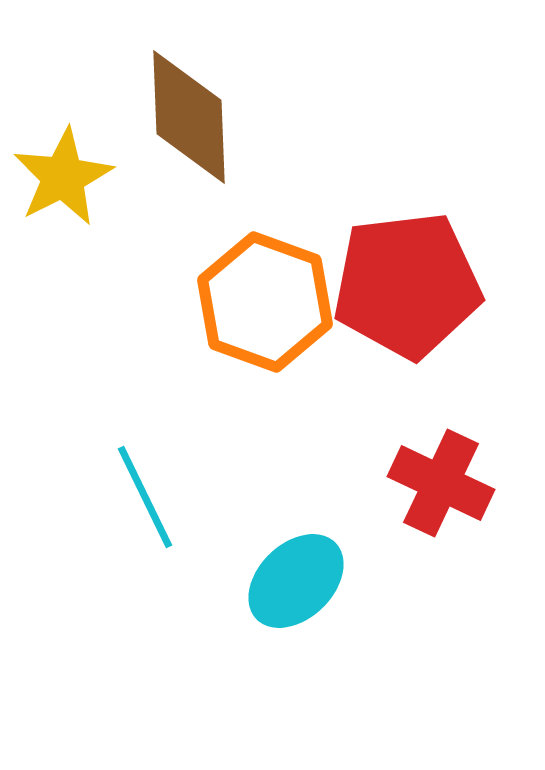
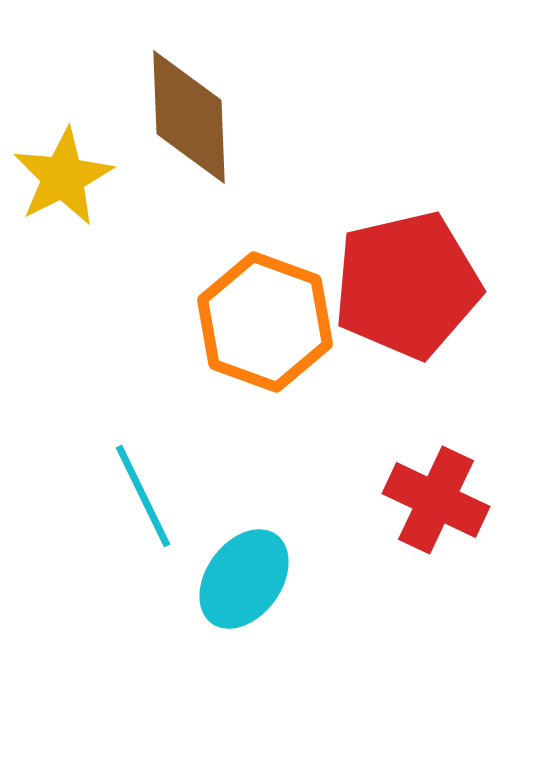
red pentagon: rotated 6 degrees counterclockwise
orange hexagon: moved 20 px down
red cross: moved 5 px left, 17 px down
cyan line: moved 2 px left, 1 px up
cyan ellipse: moved 52 px left, 2 px up; rotated 10 degrees counterclockwise
